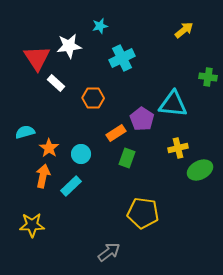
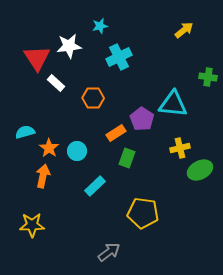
cyan cross: moved 3 px left, 1 px up
yellow cross: moved 2 px right
cyan circle: moved 4 px left, 3 px up
cyan rectangle: moved 24 px right
